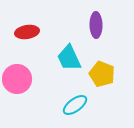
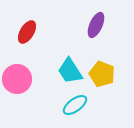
purple ellipse: rotated 25 degrees clockwise
red ellipse: rotated 50 degrees counterclockwise
cyan trapezoid: moved 1 px right, 13 px down; rotated 8 degrees counterclockwise
